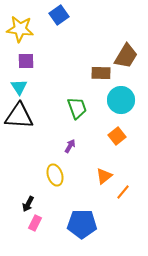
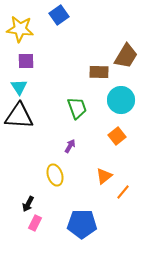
brown rectangle: moved 2 px left, 1 px up
